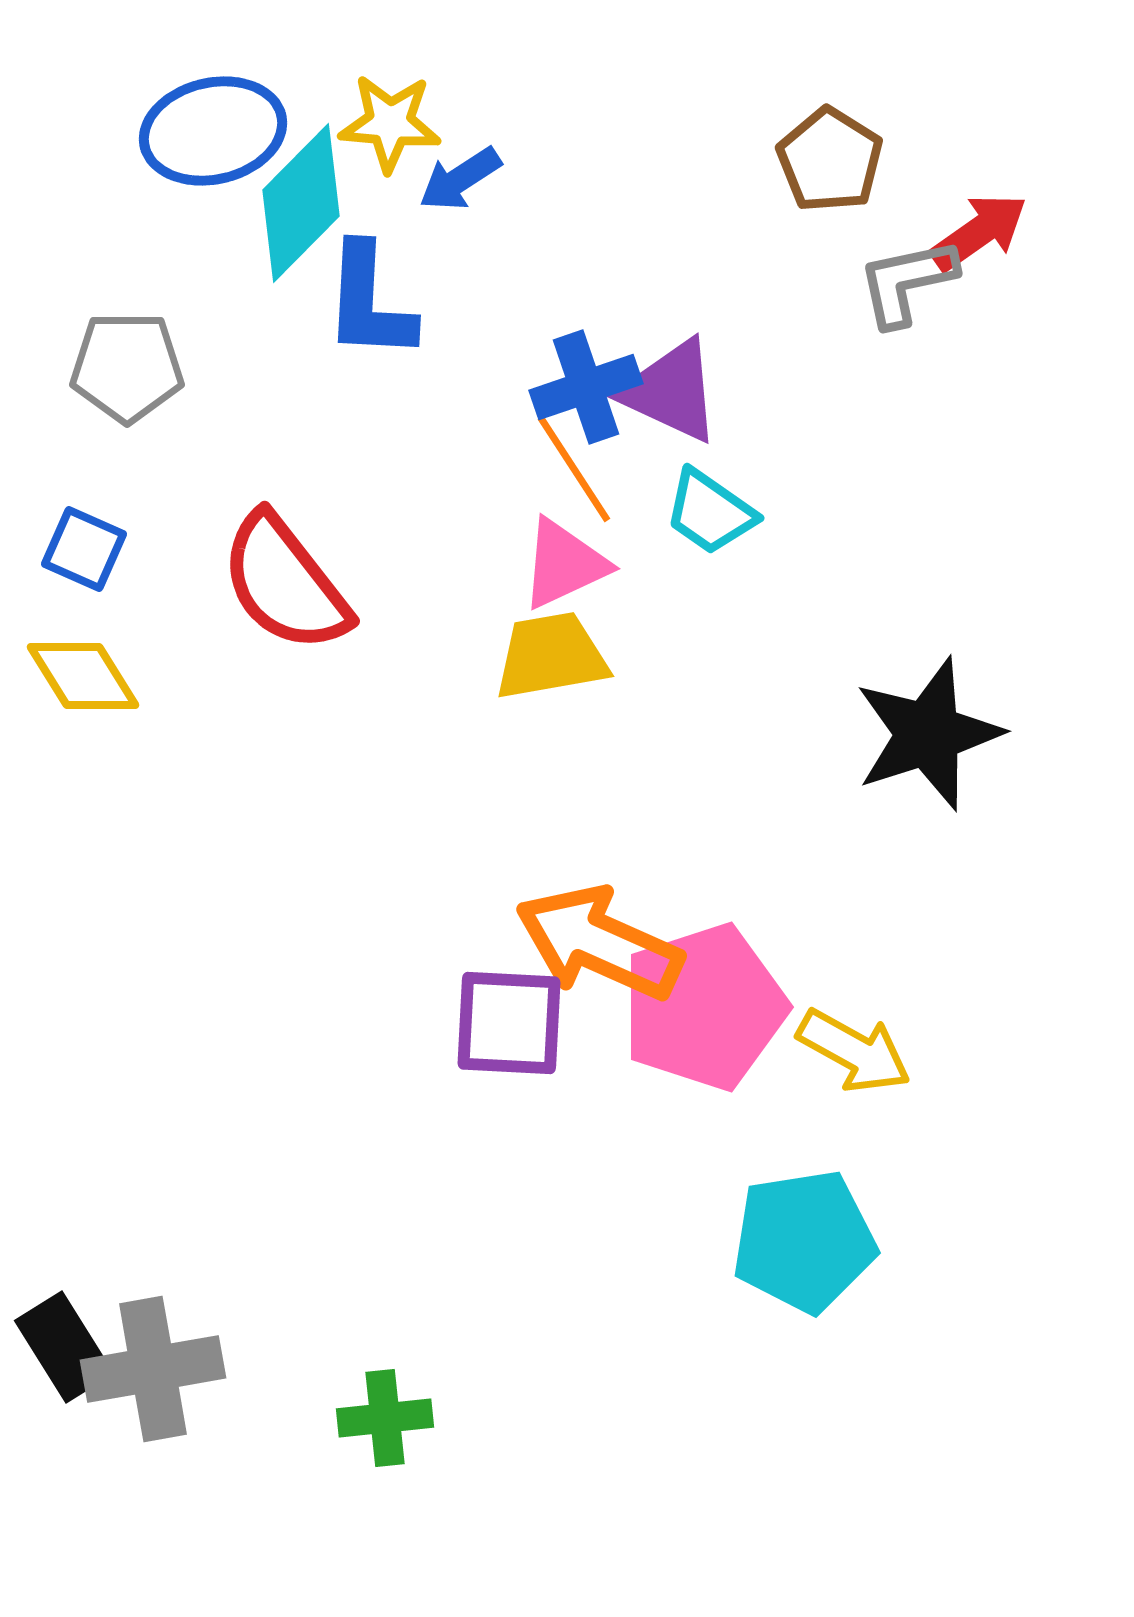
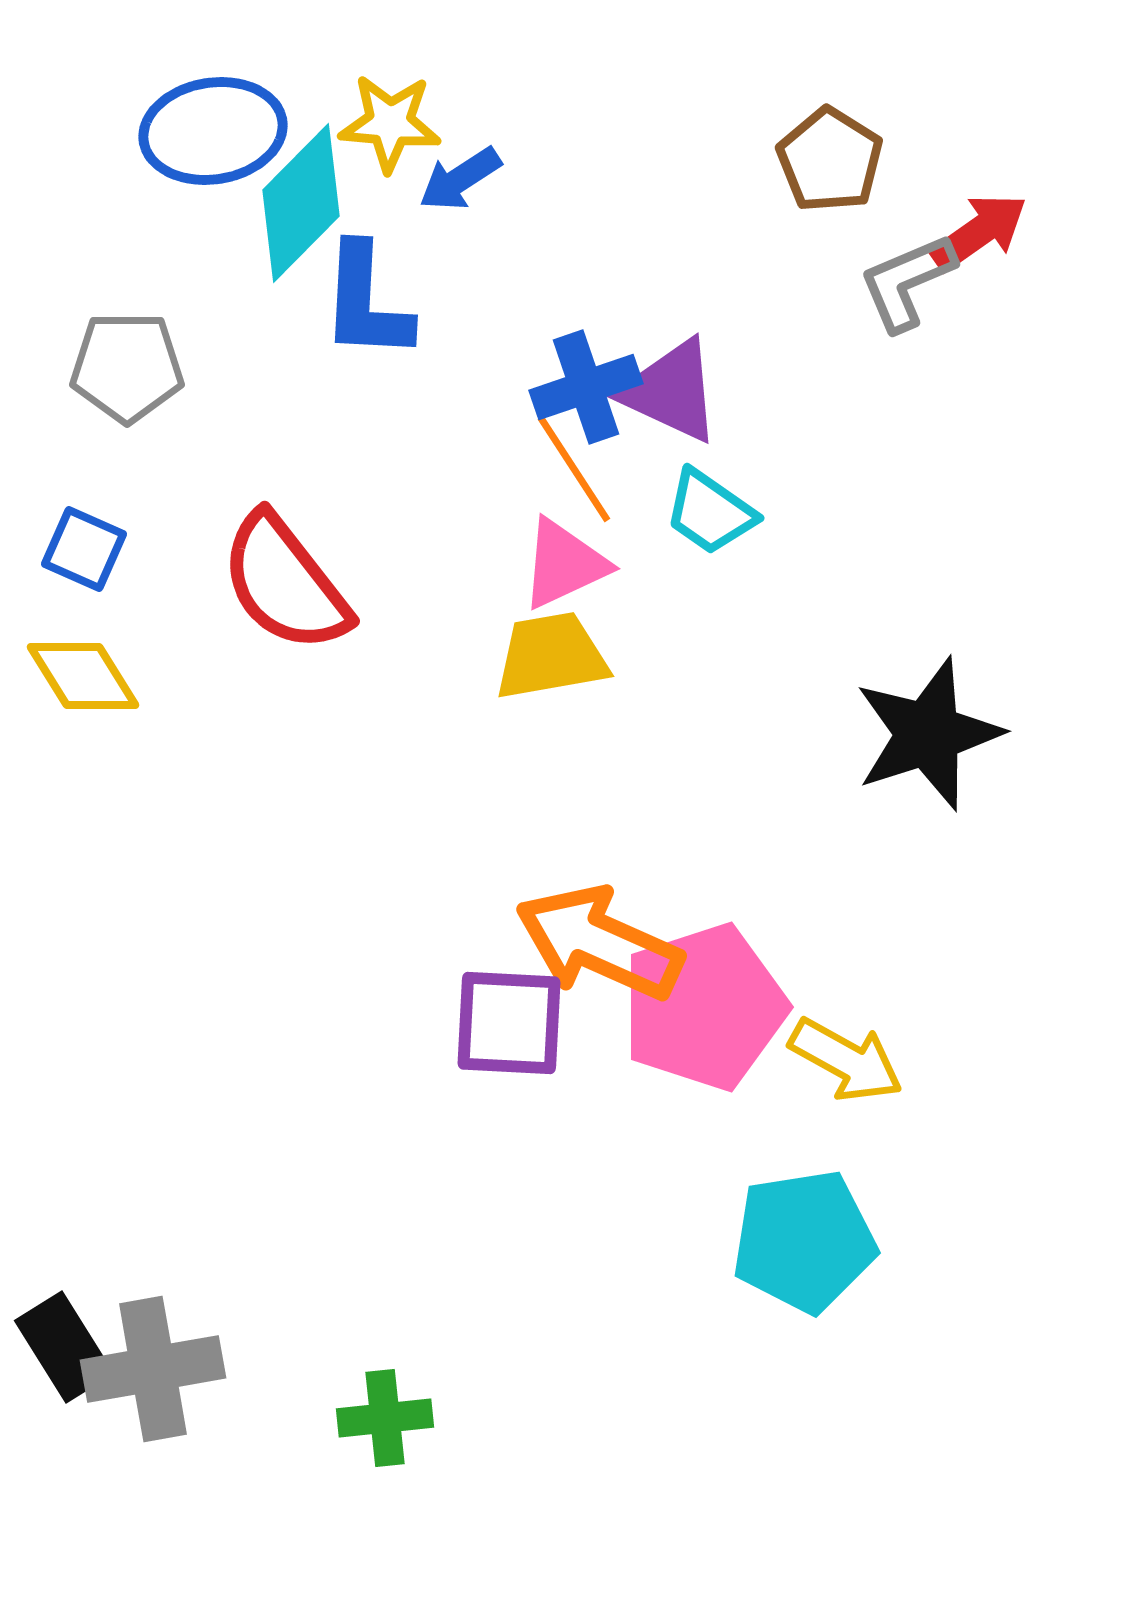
blue ellipse: rotated 4 degrees clockwise
gray L-shape: rotated 11 degrees counterclockwise
blue L-shape: moved 3 px left
yellow arrow: moved 8 px left, 9 px down
